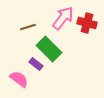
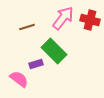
red cross: moved 3 px right, 3 px up
brown line: moved 1 px left
green rectangle: moved 5 px right, 2 px down
purple rectangle: rotated 56 degrees counterclockwise
